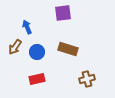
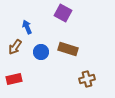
purple square: rotated 36 degrees clockwise
blue circle: moved 4 px right
red rectangle: moved 23 px left
